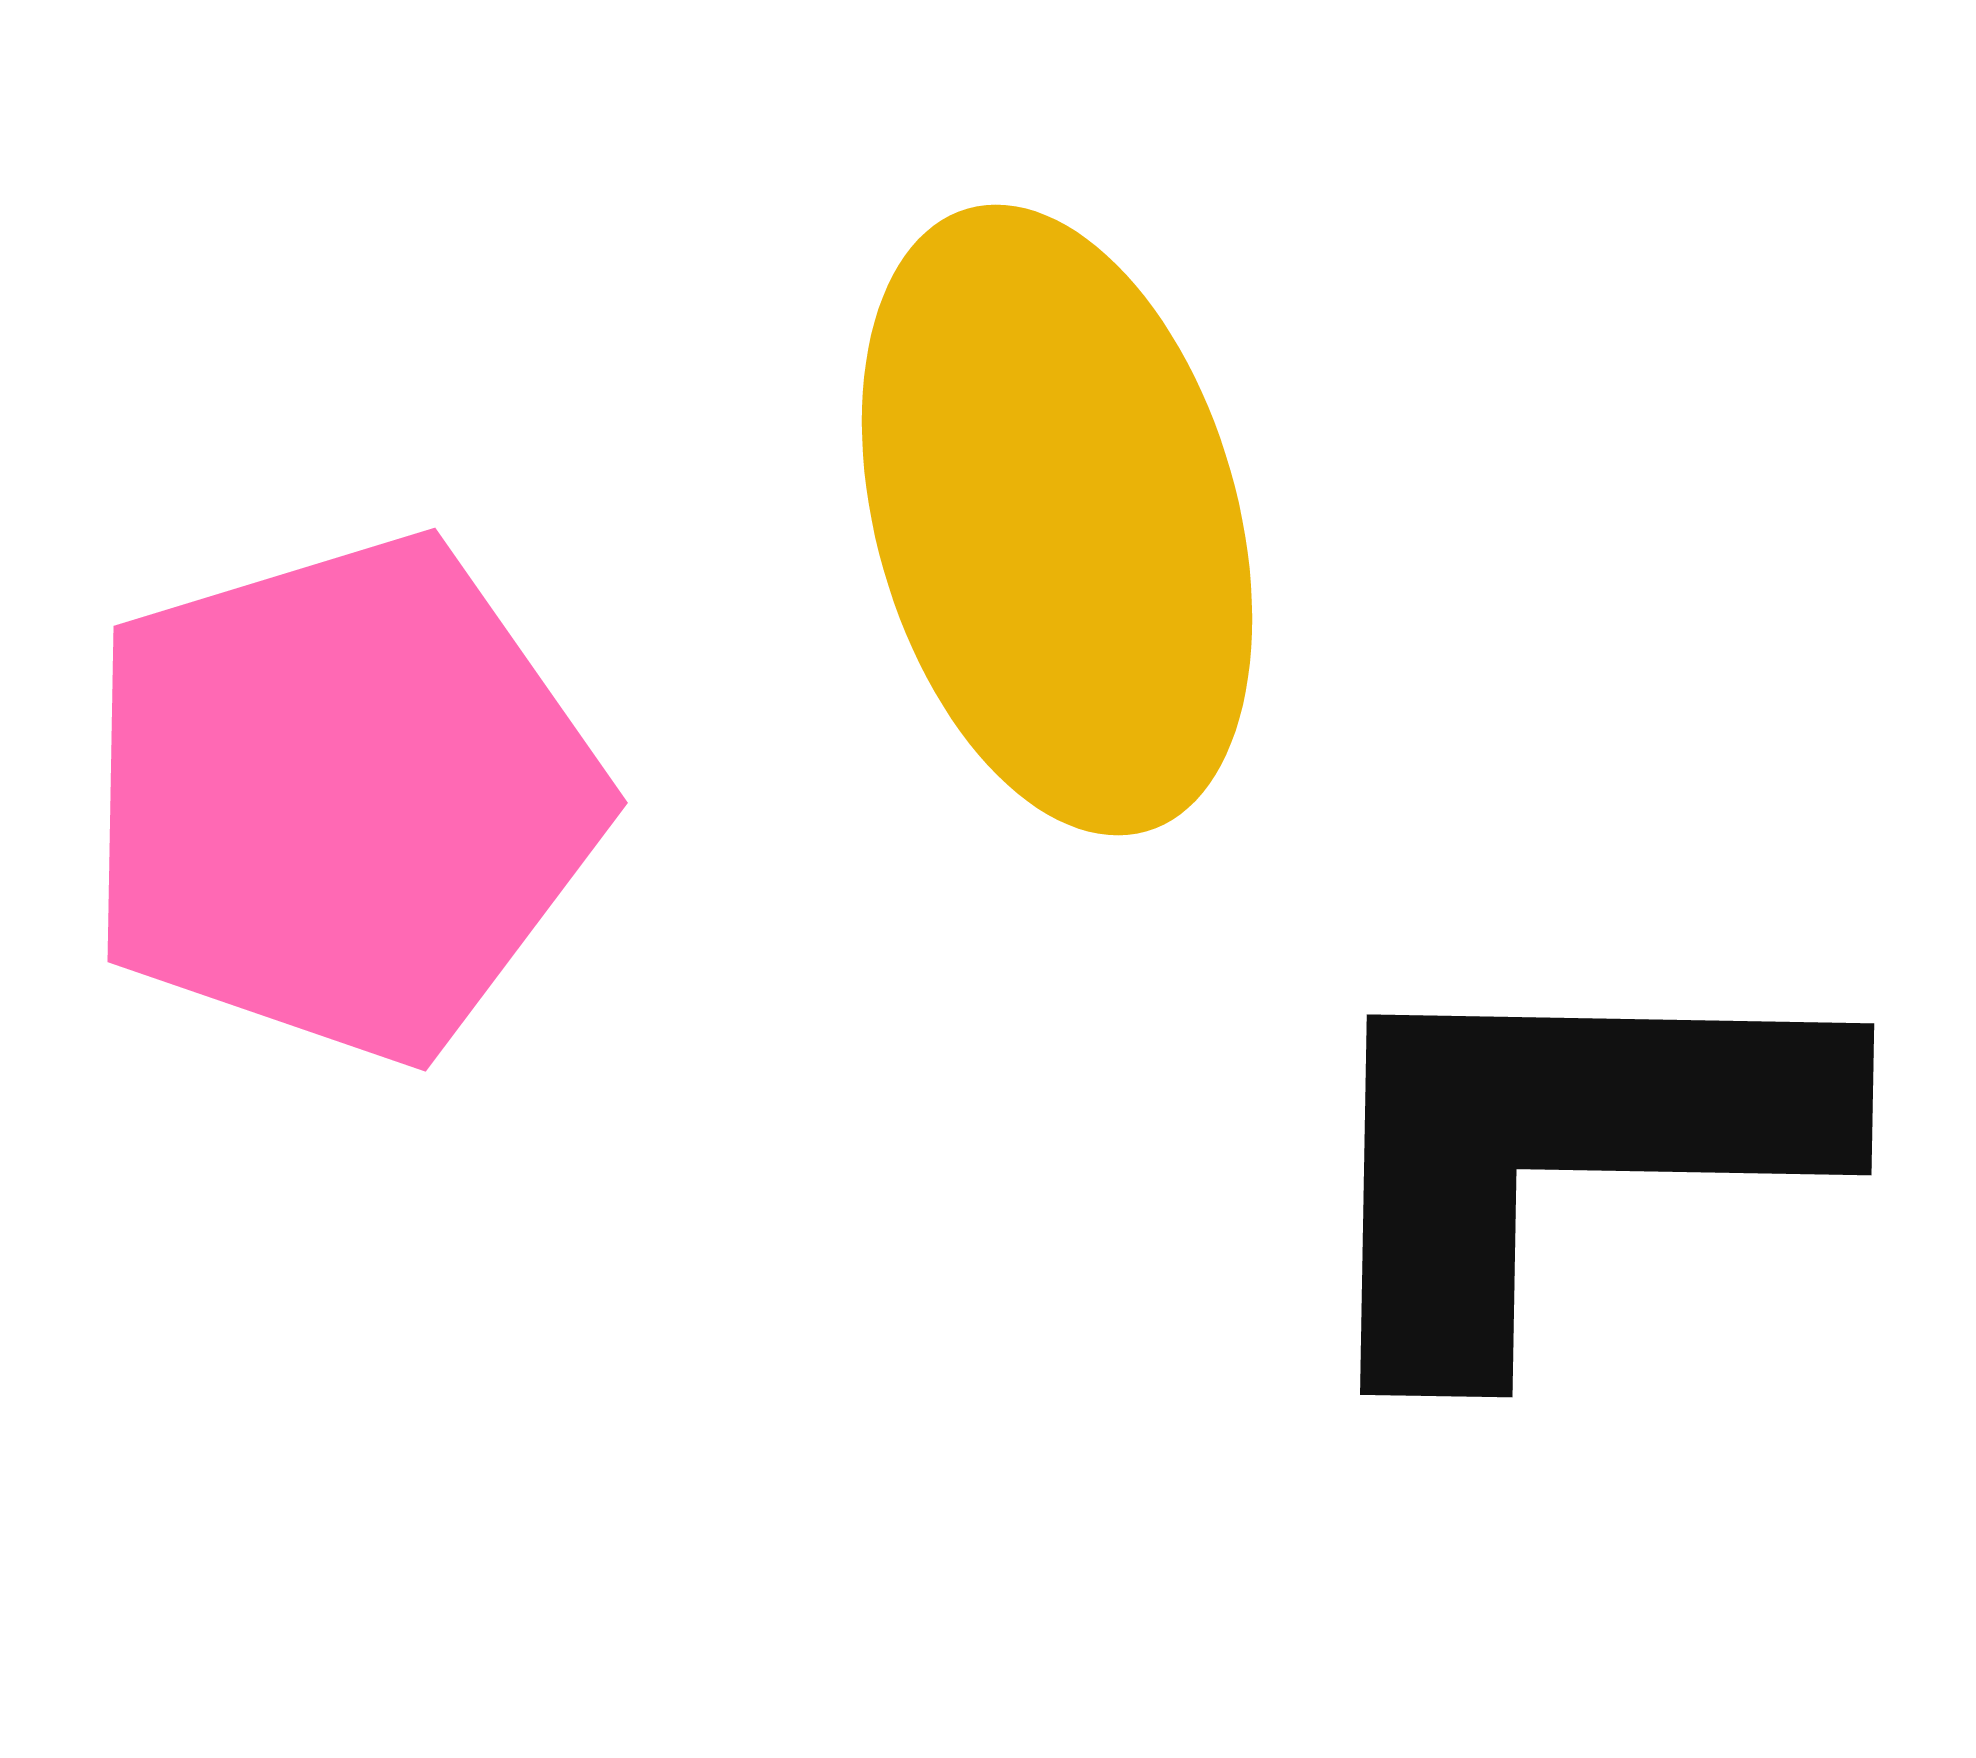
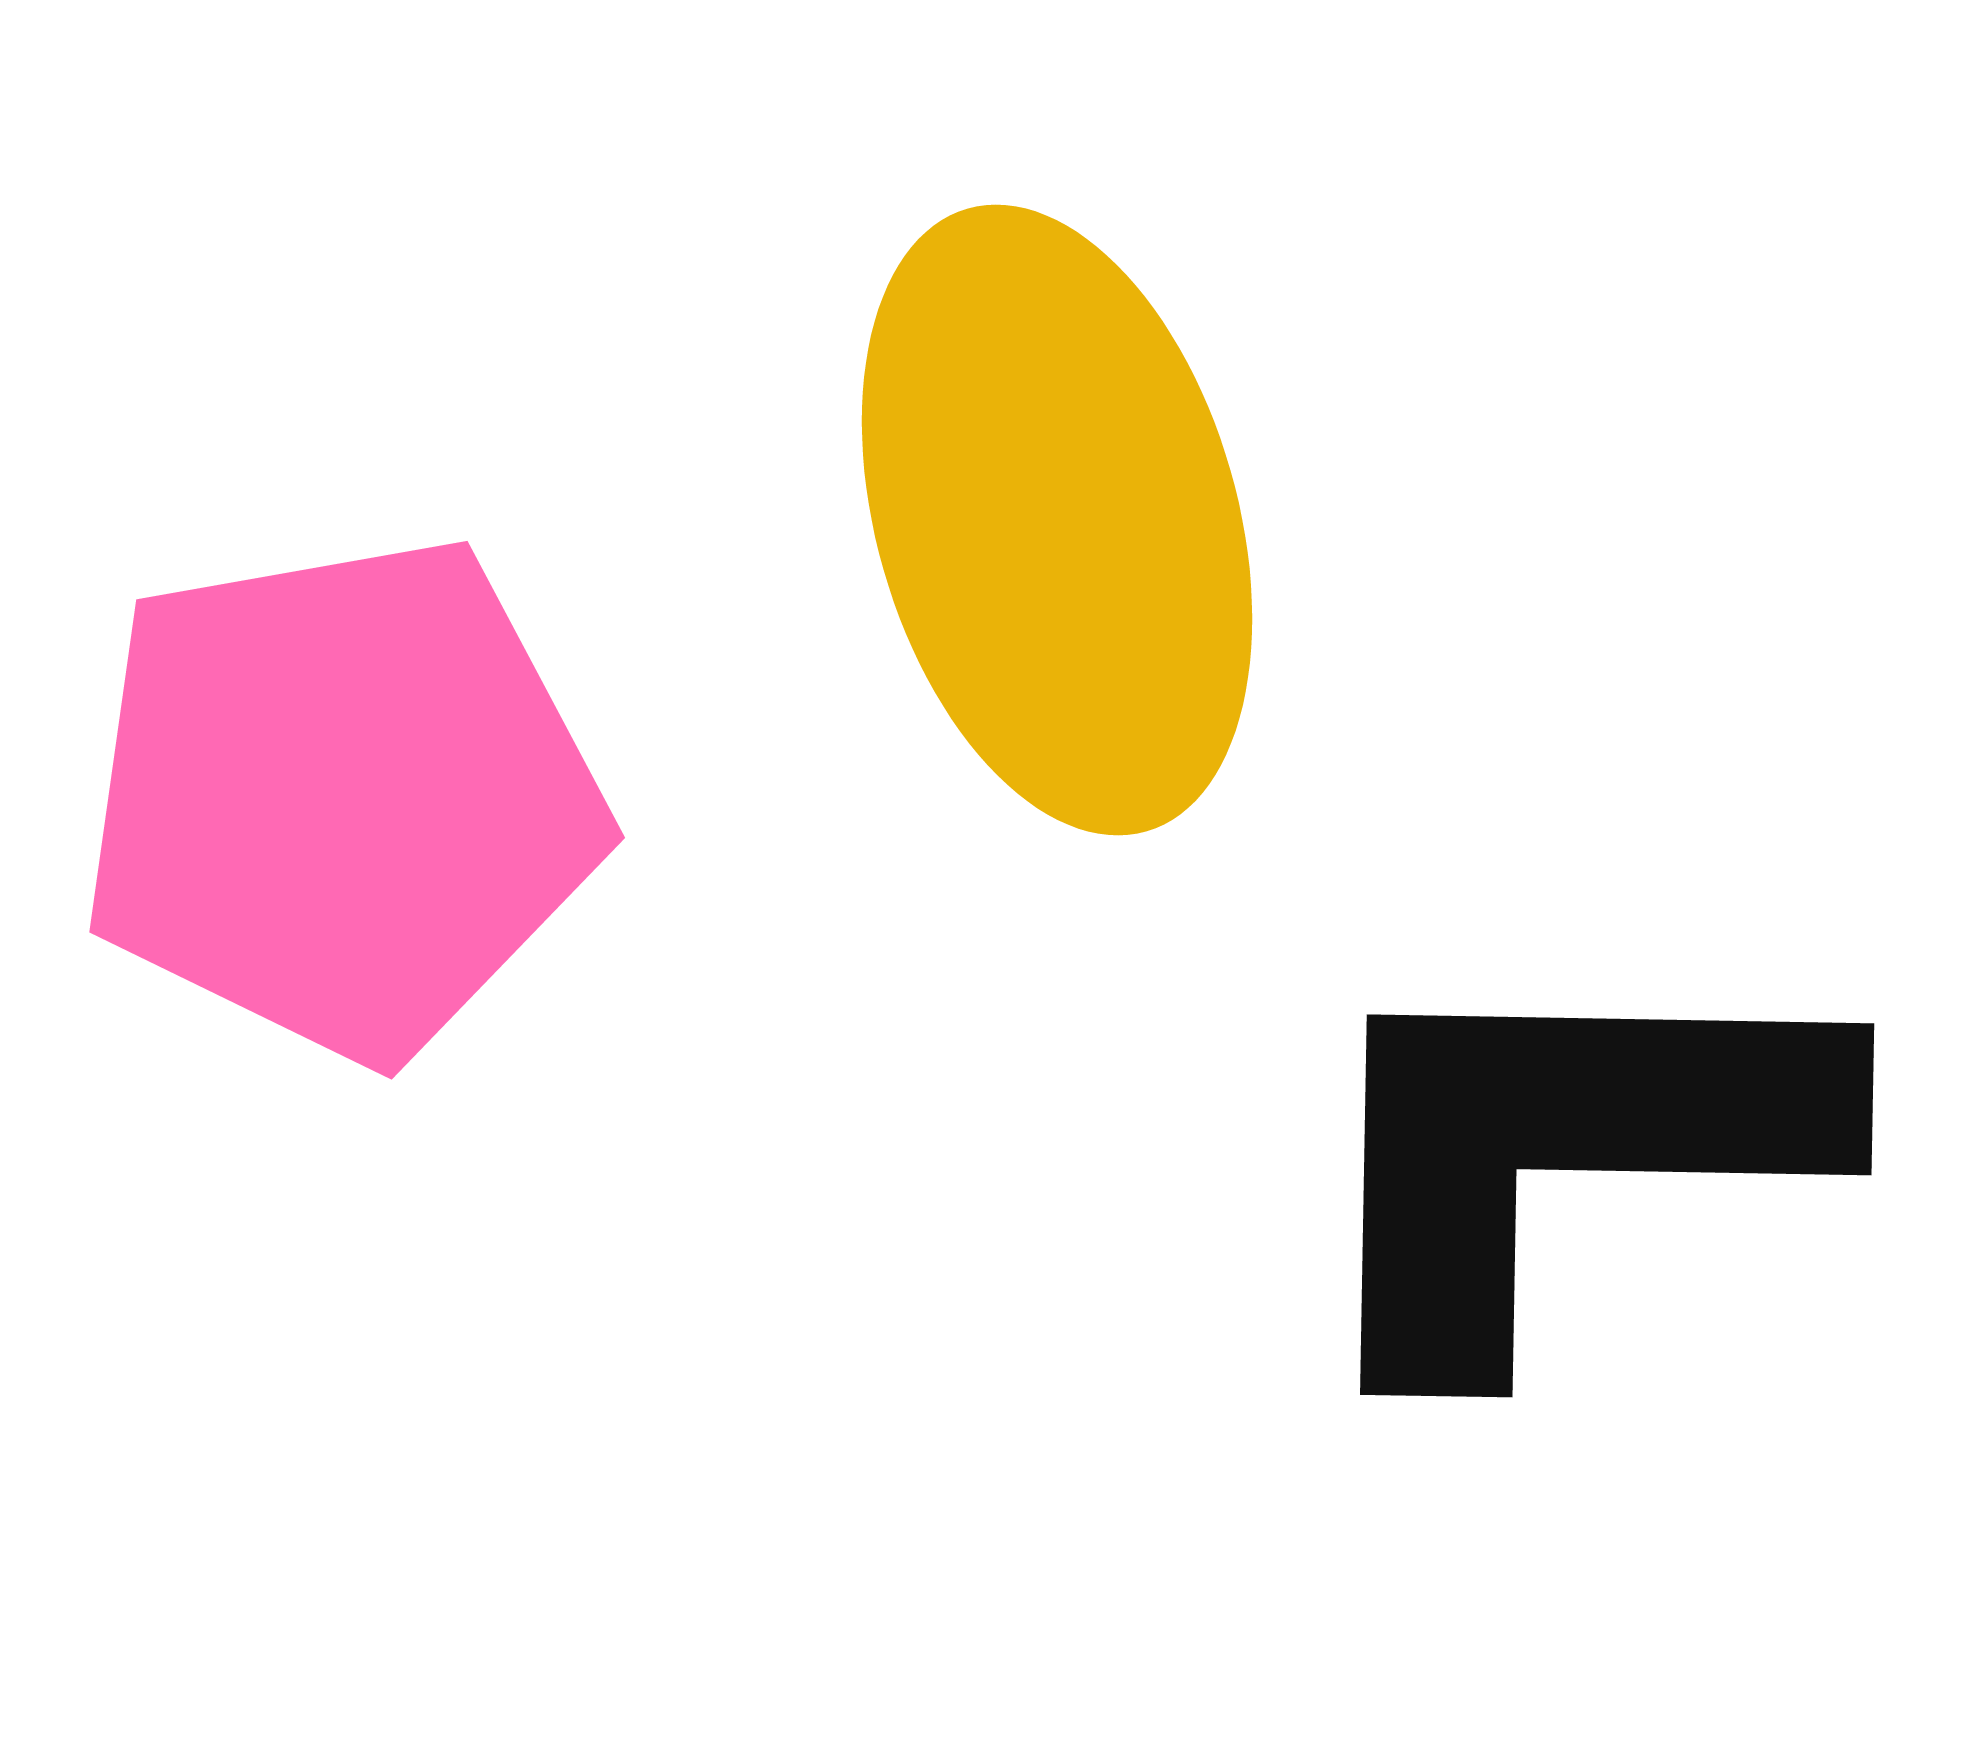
pink pentagon: rotated 7 degrees clockwise
